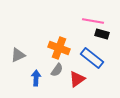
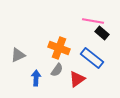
black rectangle: moved 1 px up; rotated 24 degrees clockwise
